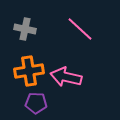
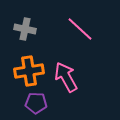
pink arrow: rotated 48 degrees clockwise
